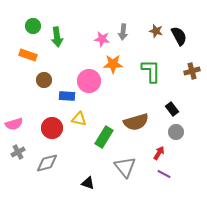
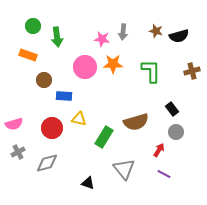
black semicircle: rotated 102 degrees clockwise
pink circle: moved 4 px left, 14 px up
blue rectangle: moved 3 px left
red arrow: moved 3 px up
gray triangle: moved 1 px left, 2 px down
